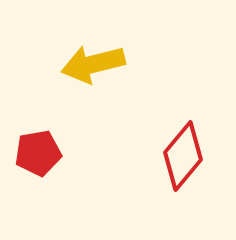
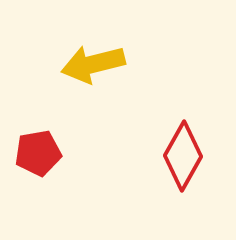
red diamond: rotated 10 degrees counterclockwise
